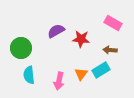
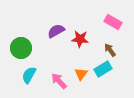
pink rectangle: moved 1 px up
red star: moved 1 px left
brown arrow: rotated 48 degrees clockwise
cyan rectangle: moved 2 px right, 1 px up
cyan semicircle: rotated 36 degrees clockwise
pink arrow: rotated 126 degrees clockwise
